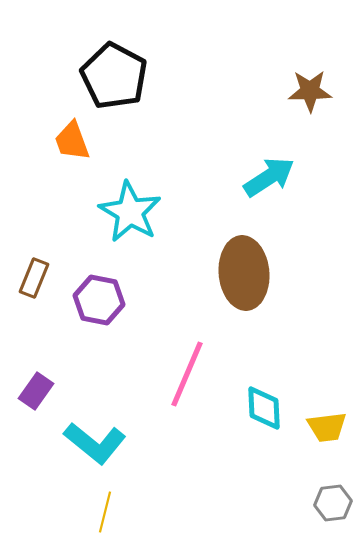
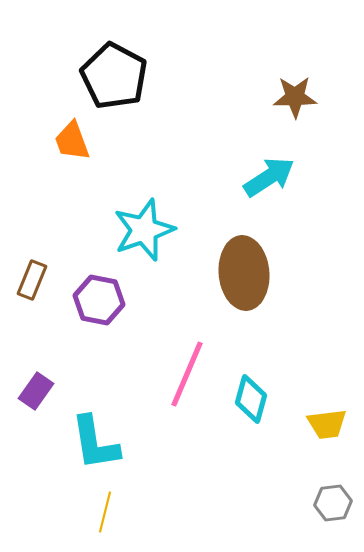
brown star: moved 15 px left, 6 px down
cyan star: moved 14 px right, 18 px down; rotated 22 degrees clockwise
brown rectangle: moved 2 px left, 2 px down
cyan diamond: moved 13 px left, 9 px up; rotated 18 degrees clockwise
yellow trapezoid: moved 3 px up
cyan L-shape: rotated 42 degrees clockwise
